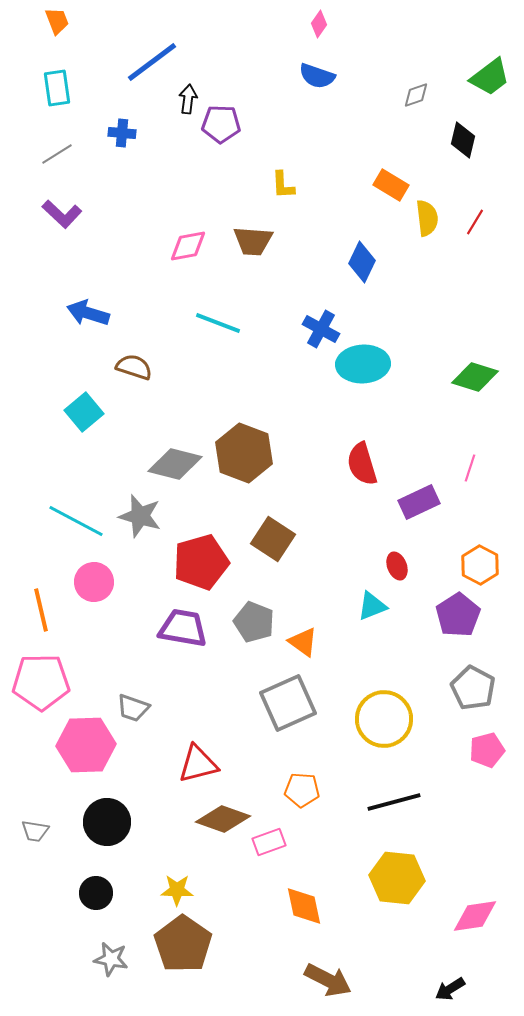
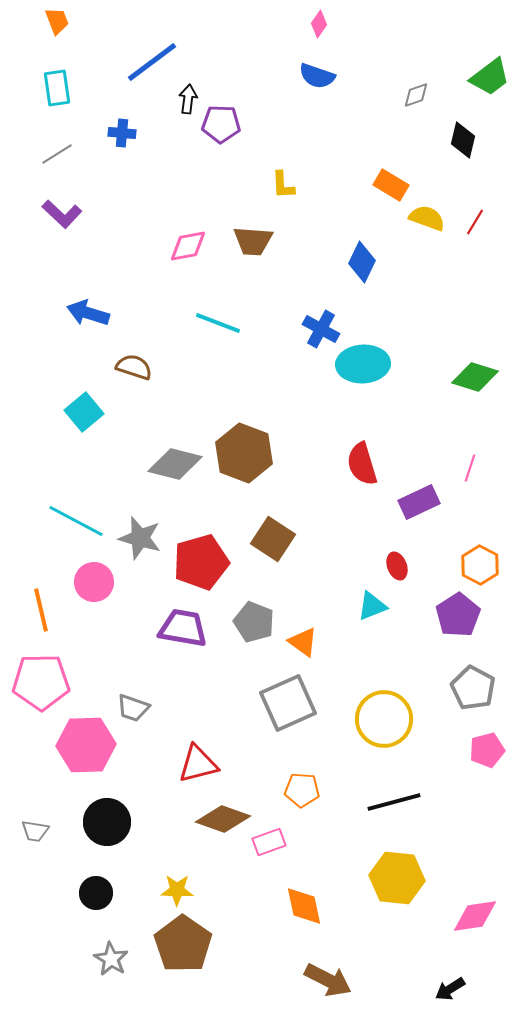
yellow semicircle at (427, 218): rotated 63 degrees counterclockwise
gray star at (140, 516): moved 22 px down
gray star at (111, 959): rotated 20 degrees clockwise
